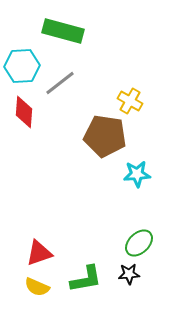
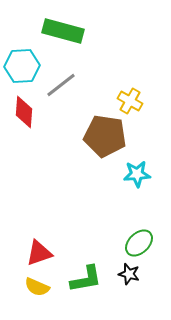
gray line: moved 1 px right, 2 px down
black star: rotated 20 degrees clockwise
